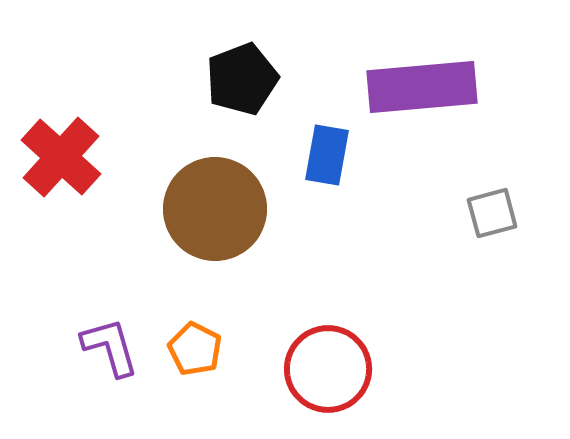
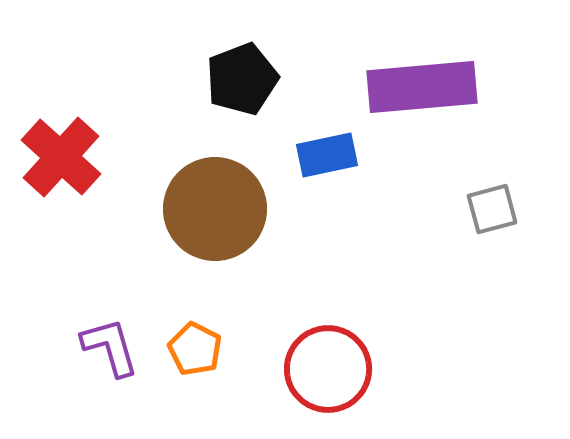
blue rectangle: rotated 68 degrees clockwise
gray square: moved 4 px up
